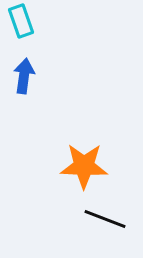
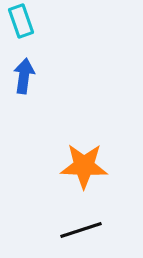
black line: moved 24 px left, 11 px down; rotated 39 degrees counterclockwise
